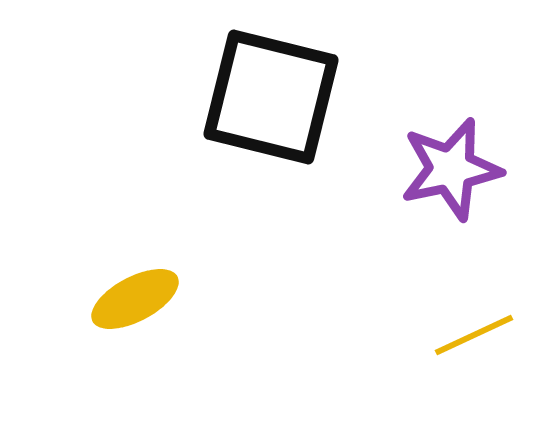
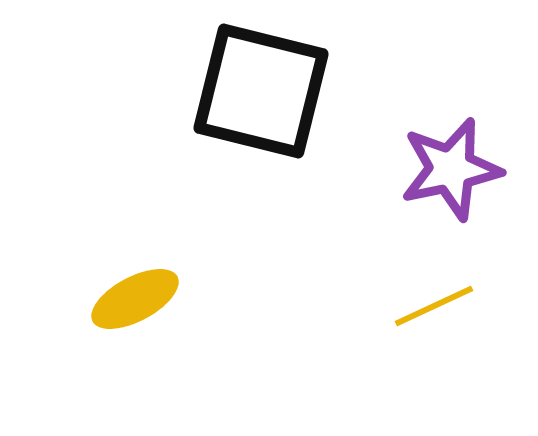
black square: moved 10 px left, 6 px up
yellow line: moved 40 px left, 29 px up
